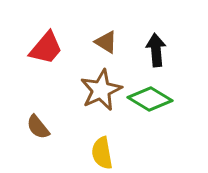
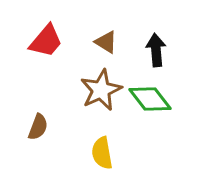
red trapezoid: moved 7 px up
green diamond: rotated 21 degrees clockwise
brown semicircle: rotated 120 degrees counterclockwise
